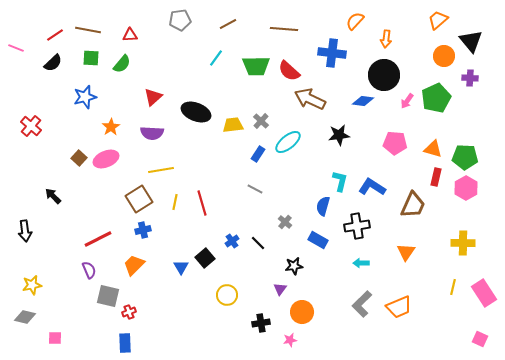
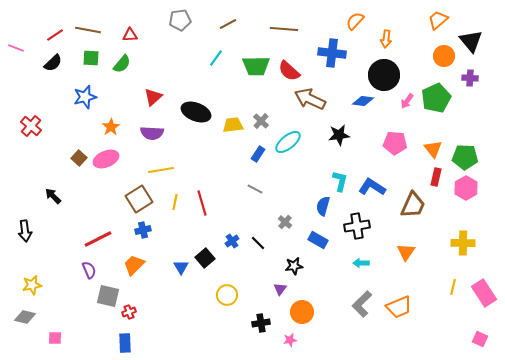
orange triangle at (433, 149): rotated 36 degrees clockwise
